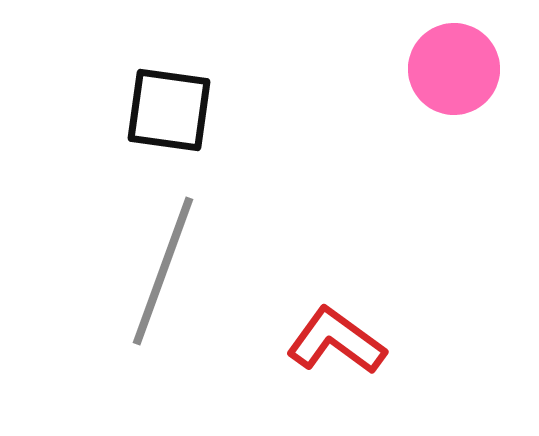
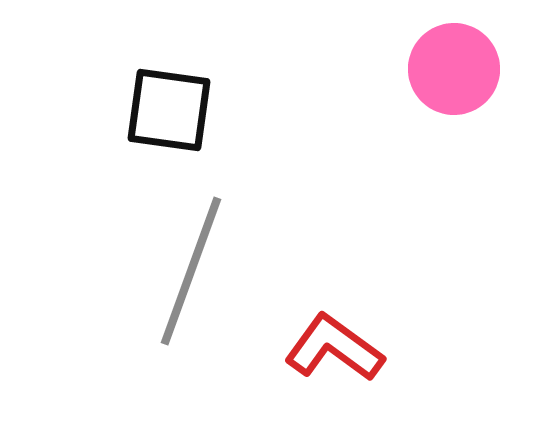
gray line: moved 28 px right
red L-shape: moved 2 px left, 7 px down
